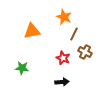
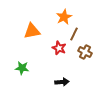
orange star: rotated 21 degrees clockwise
red star: moved 4 px left, 10 px up
